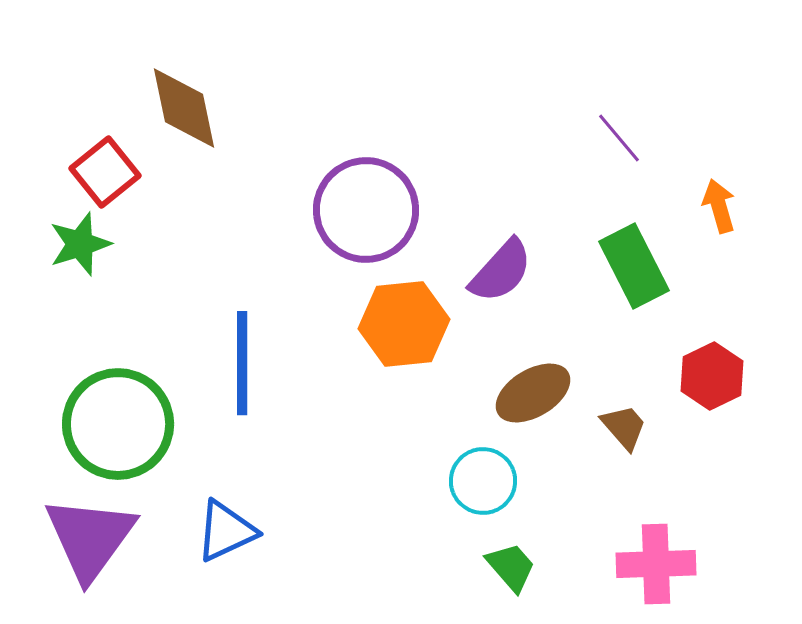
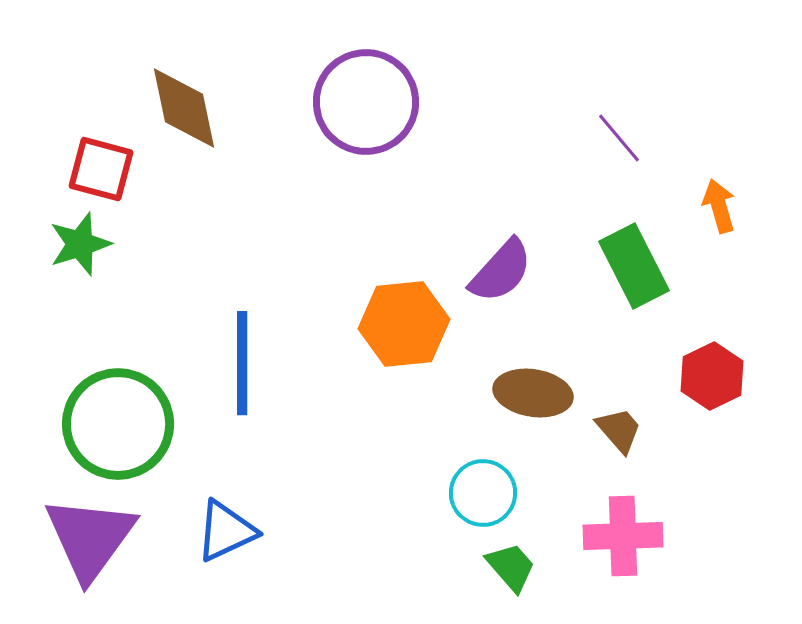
red square: moved 4 px left, 3 px up; rotated 36 degrees counterclockwise
purple circle: moved 108 px up
brown ellipse: rotated 40 degrees clockwise
brown trapezoid: moved 5 px left, 3 px down
cyan circle: moved 12 px down
pink cross: moved 33 px left, 28 px up
